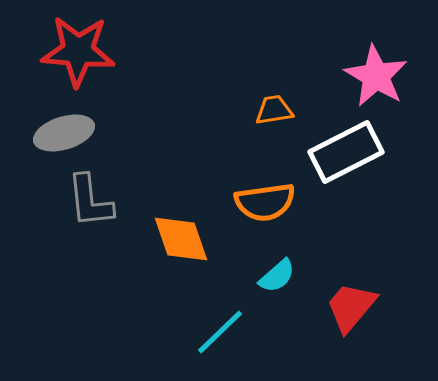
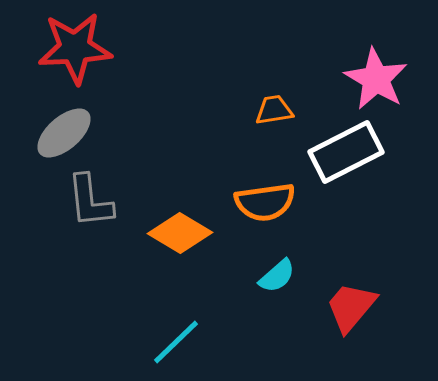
red star: moved 3 px left, 3 px up; rotated 8 degrees counterclockwise
pink star: moved 3 px down
gray ellipse: rotated 24 degrees counterclockwise
orange diamond: moved 1 px left, 6 px up; rotated 40 degrees counterclockwise
cyan line: moved 44 px left, 10 px down
